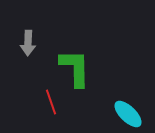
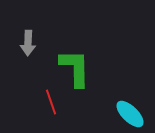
cyan ellipse: moved 2 px right
